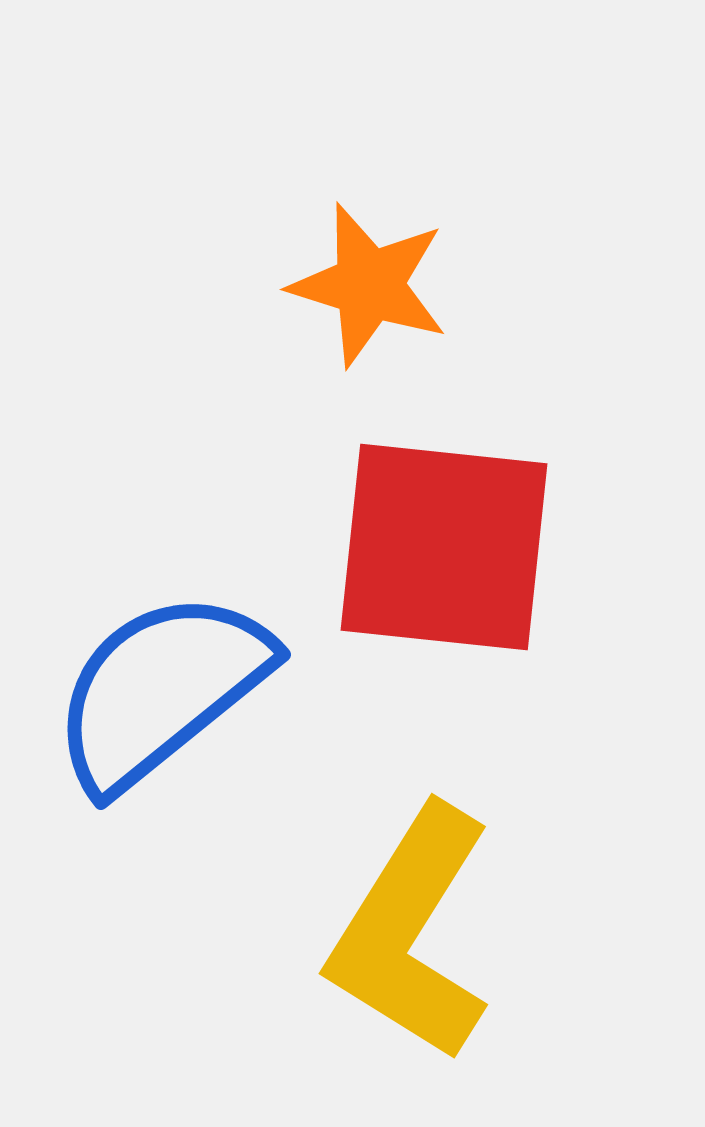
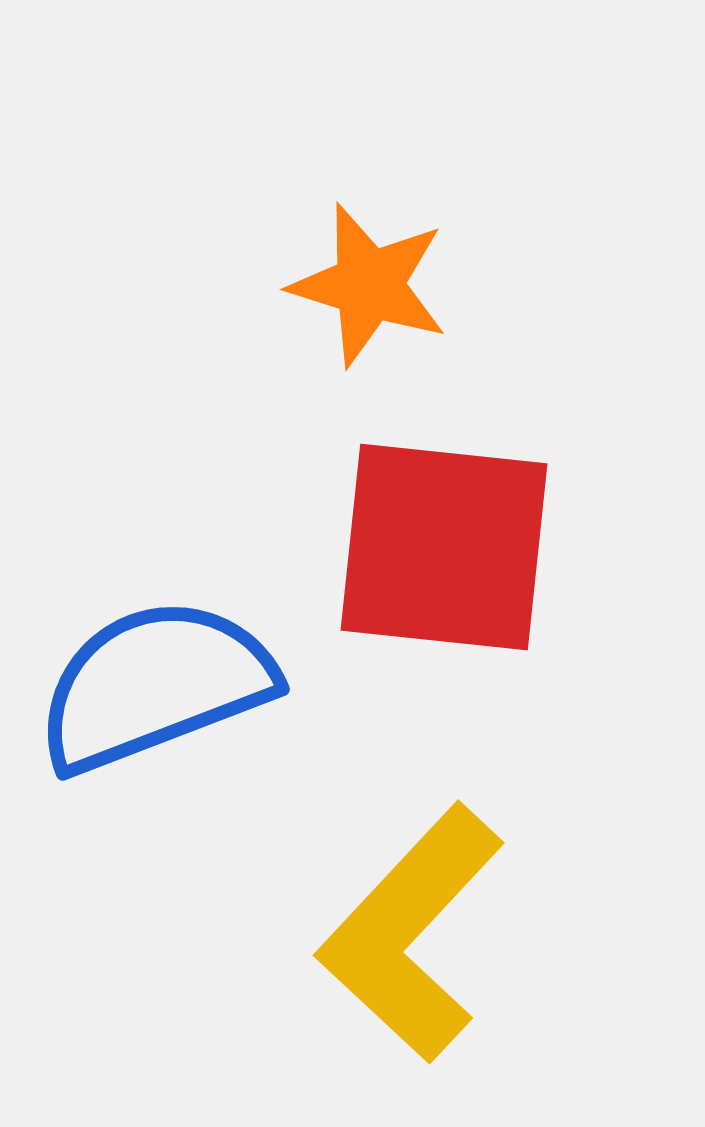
blue semicircle: moved 6 px left, 5 px up; rotated 18 degrees clockwise
yellow L-shape: rotated 11 degrees clockwise
